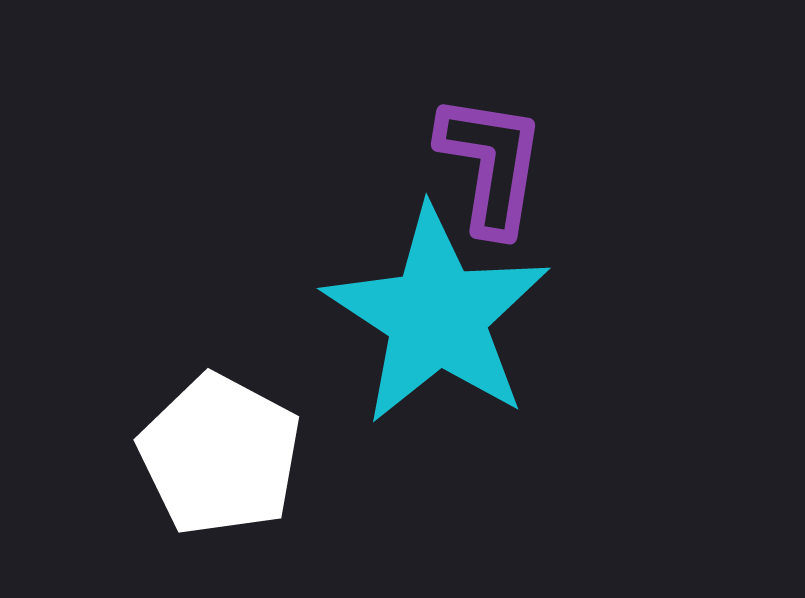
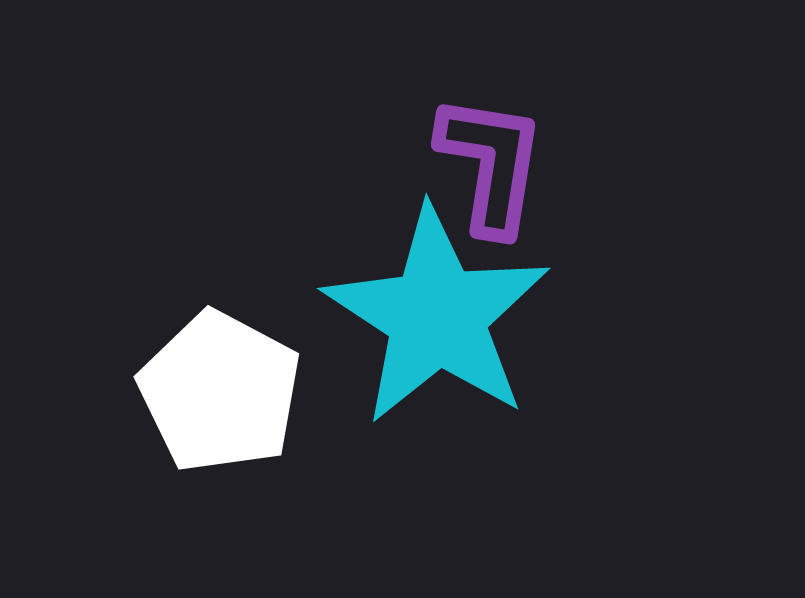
white pentagon: moved 63 px up
